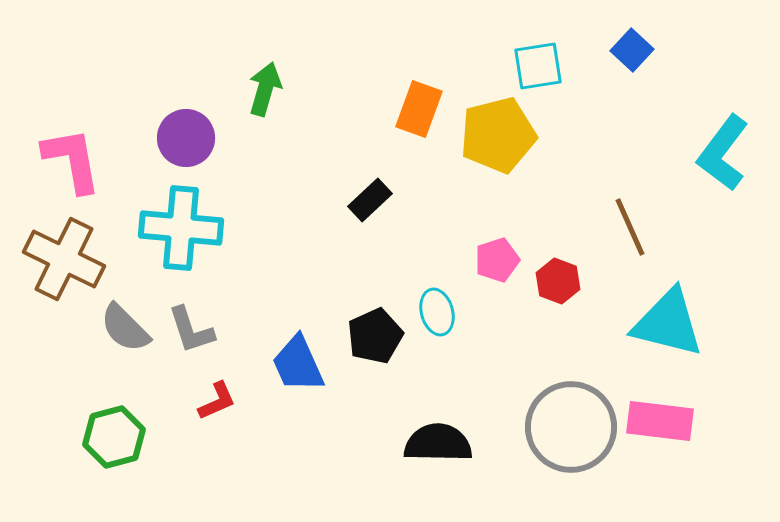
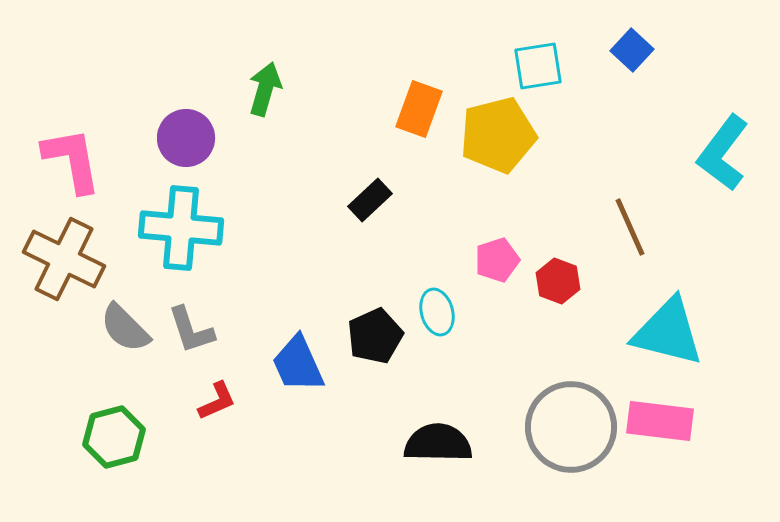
cyan triangle: moved 9 px down
